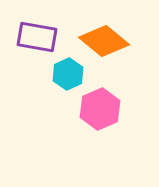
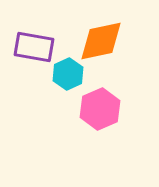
purple rectangle: moved 3 px left, 10 px down
orange diamond: moved 3 px left; rotated 51 degrees counterclockwise
